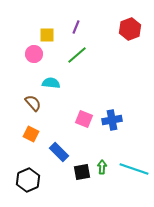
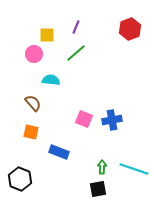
green line: moved 1 px left, 2 px up
cyan semicircle: moved 3 px up
orange square: moved 2 px up; rotated 14 degrees counterclockwise
blue rectangle: rotated 24 degrees counterclockwise
black square: moved 16 px right, 17 px down
black hexagon: moved 8 px left, 1 px up; rotated 15 degrees counterclockwise
